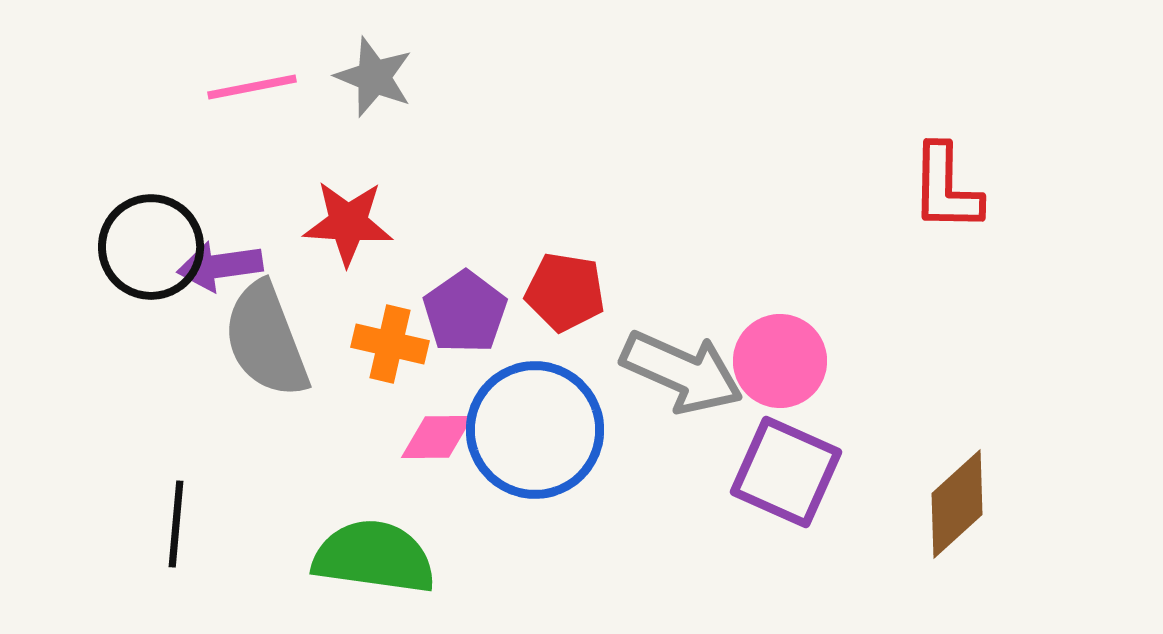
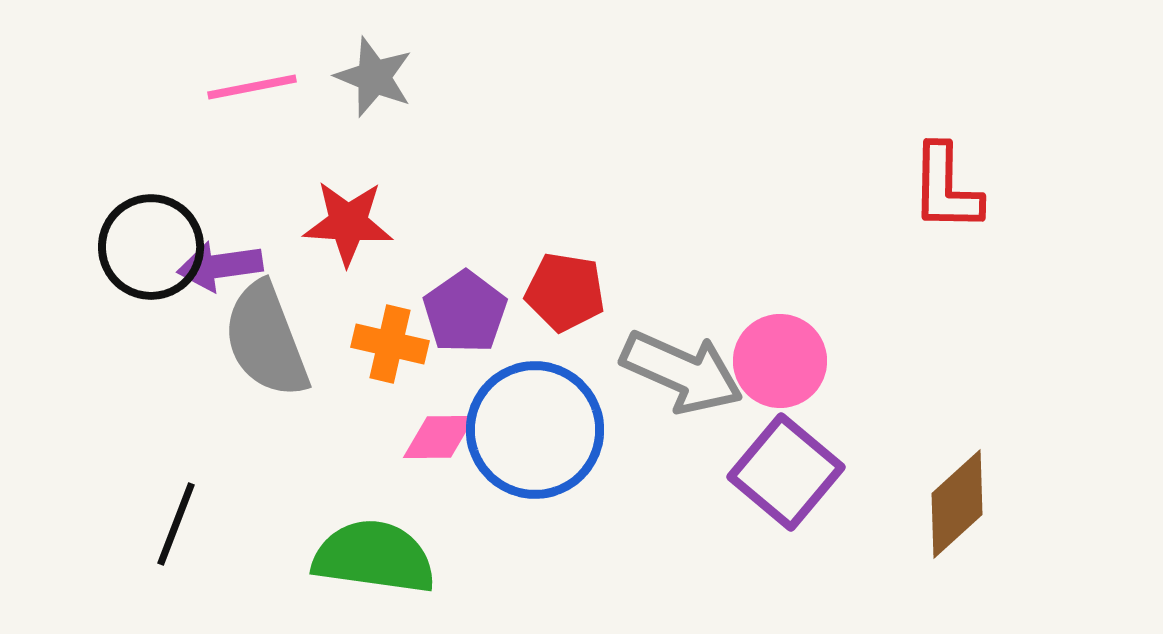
pink diamond: moved 2 px right
purple square: rotated 16 degrees clockwise
black line: rotated 16 degrees clockwise
